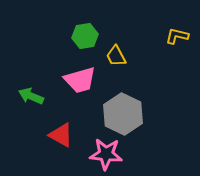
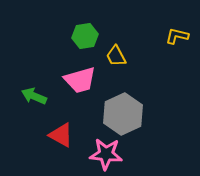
green arrow: moved 3 px right
gray hexagon: rotated 9 degrees clockwise
